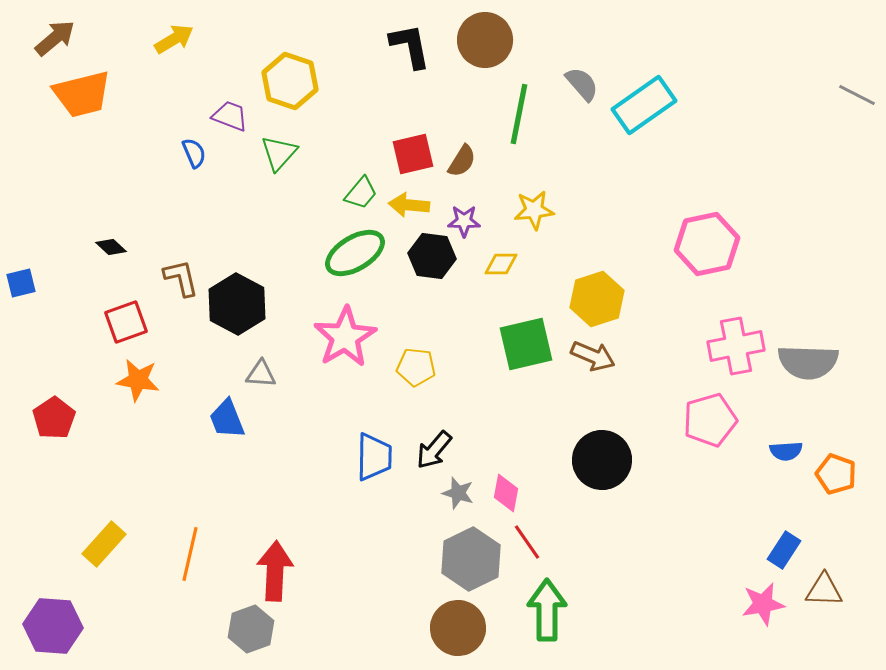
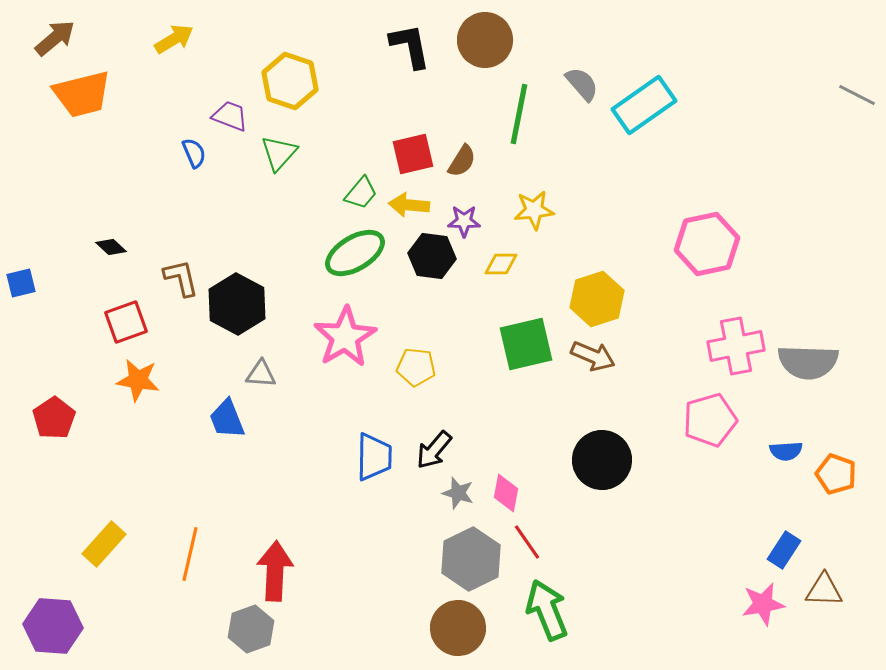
green arrow at (547, 610): rotated 22 degrees counterclockwise
